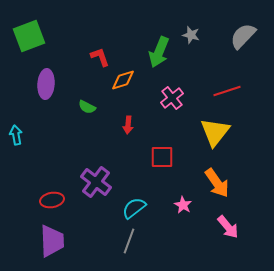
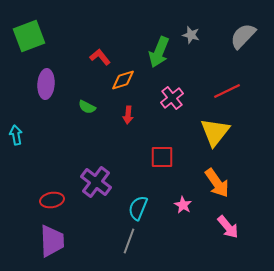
red L-shape: rotated 20 degrees counterclockwise
red line: rotated 8 degrees counterclockwise
red arrow: moved 10 px up
cyan semicircle: moved 4 px right; rotated 30 degrees counterclockwise
